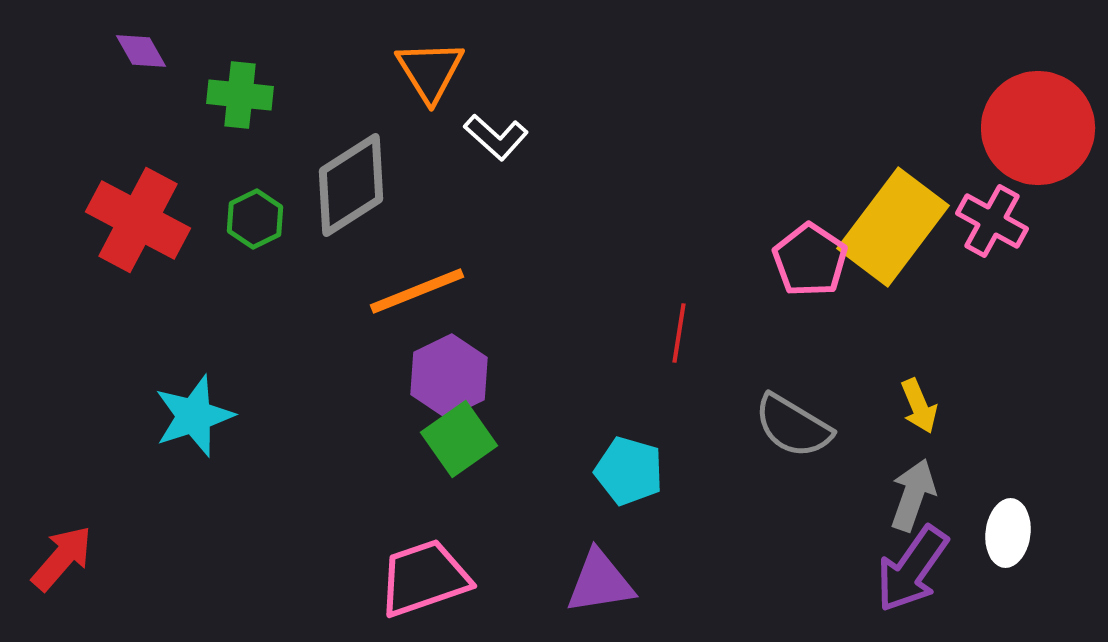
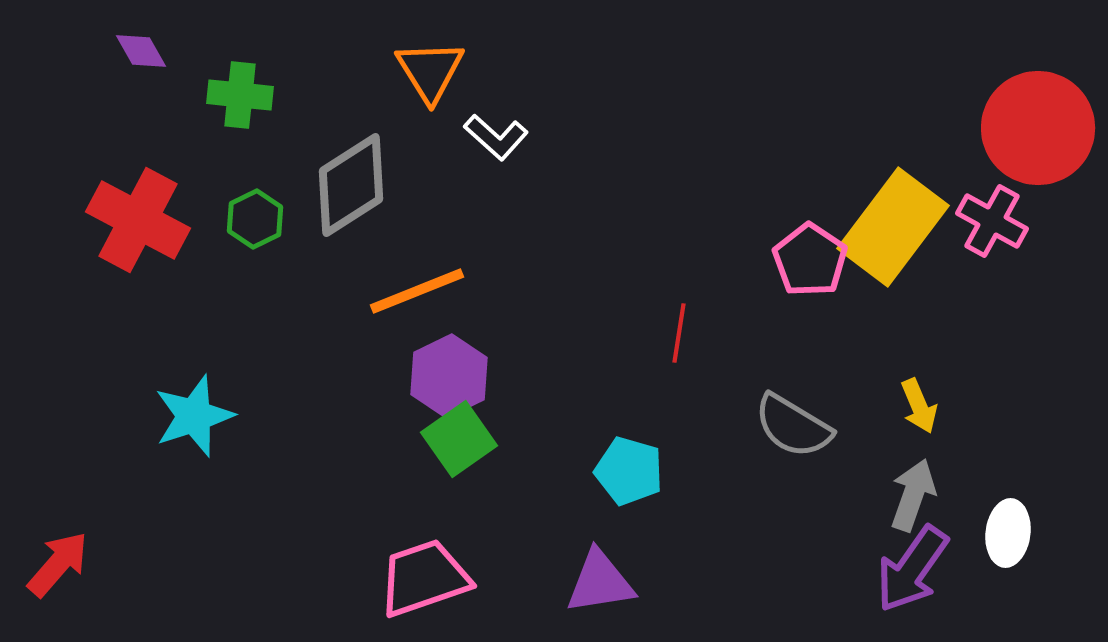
red arrow: moved 4 px left, 6 px down
